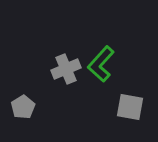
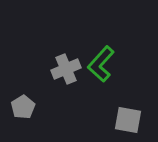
gray square: moved 2 px left, 13 px down
